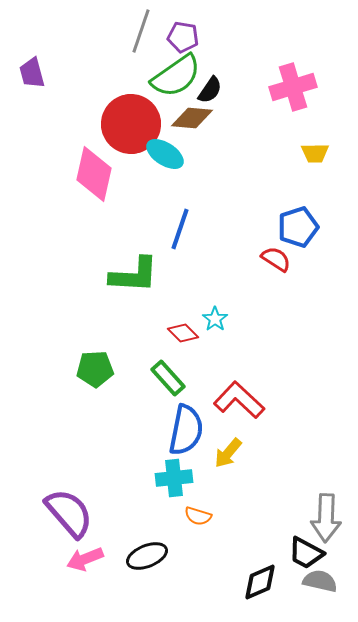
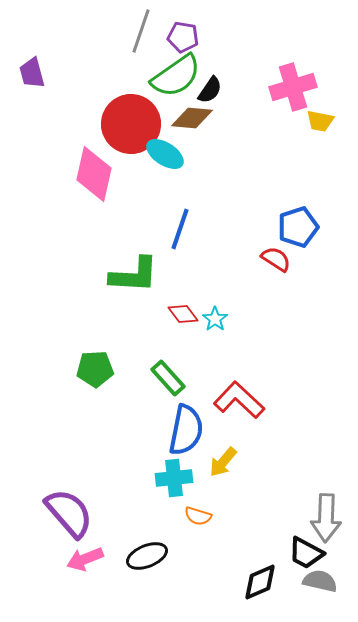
yellow trapezoid: moved 5 px right, 32 px up; rotated 12 degrees clockwise
red diamond: moved 19 px up; rotated 8 degrees clockwise
yellow arrow: moved 5 px left, 9 px down
